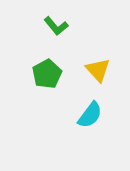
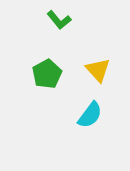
green L-shape: moved 3 px right, 6 px up
